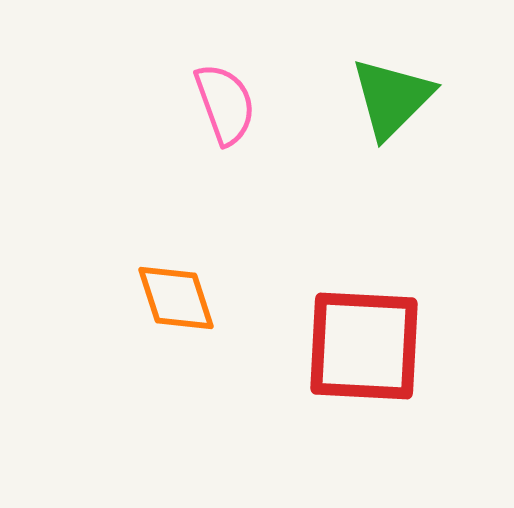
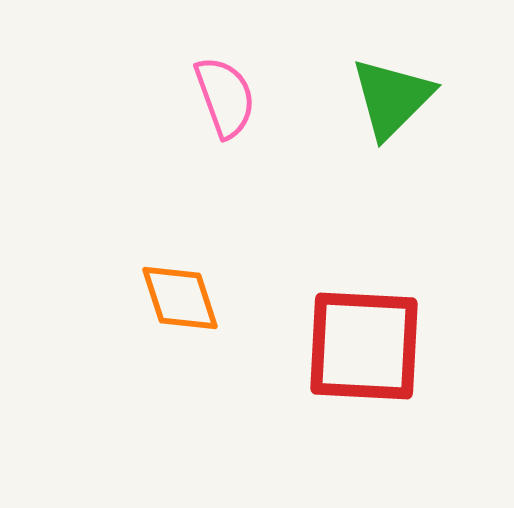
pink semicircle: moved 7 px up
orange diamond: moved 4 px right
